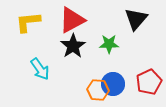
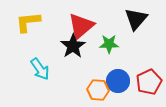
red triangle: moved 9 px right, 6 px down; rotated 12 degrees counterclockwise
blue circle: moved 5 px right, 3 px up
